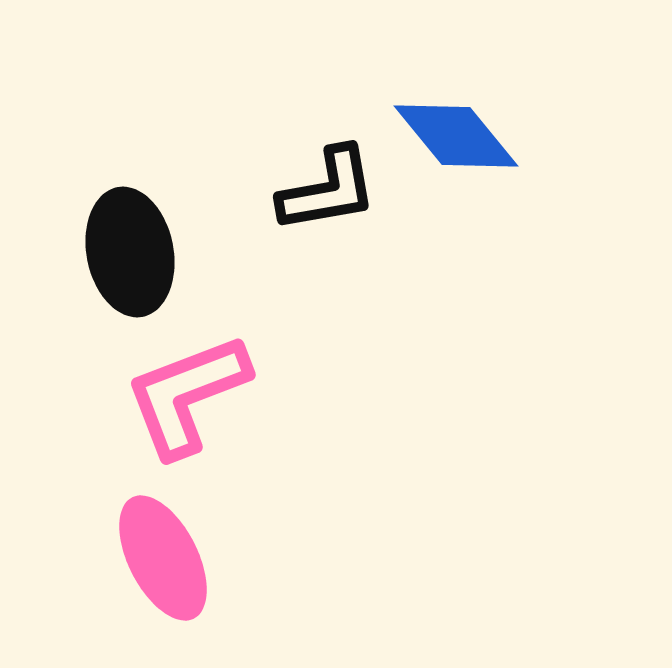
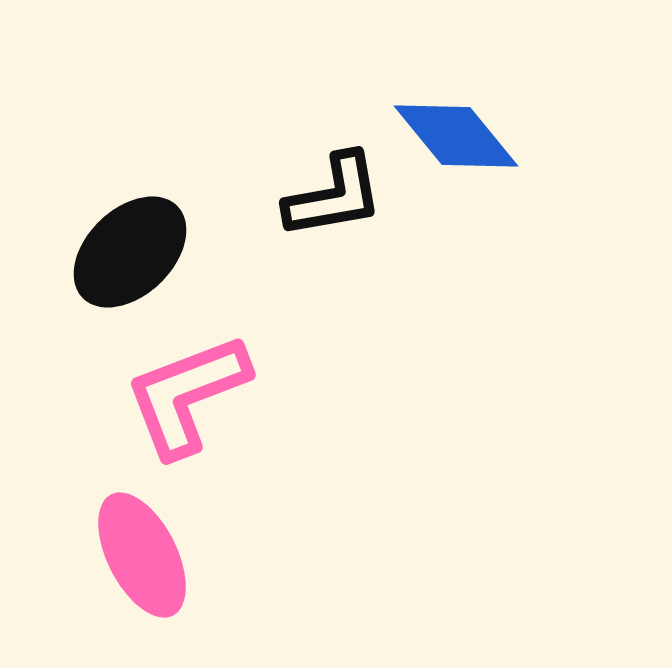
black L-shape: moved 6 px right, 6 px down
black ellipse: rotated 57 degrees clockwise
pink ellipse: moved 21 px left, 3 px up
